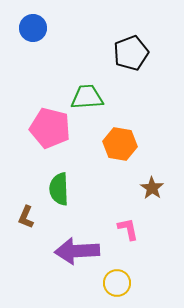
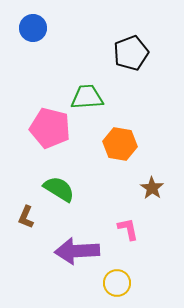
green semicircle: rotated 124 degrees clockwise
